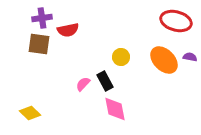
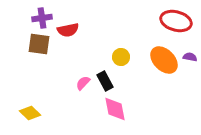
pink semicircle: moved 1 px up
